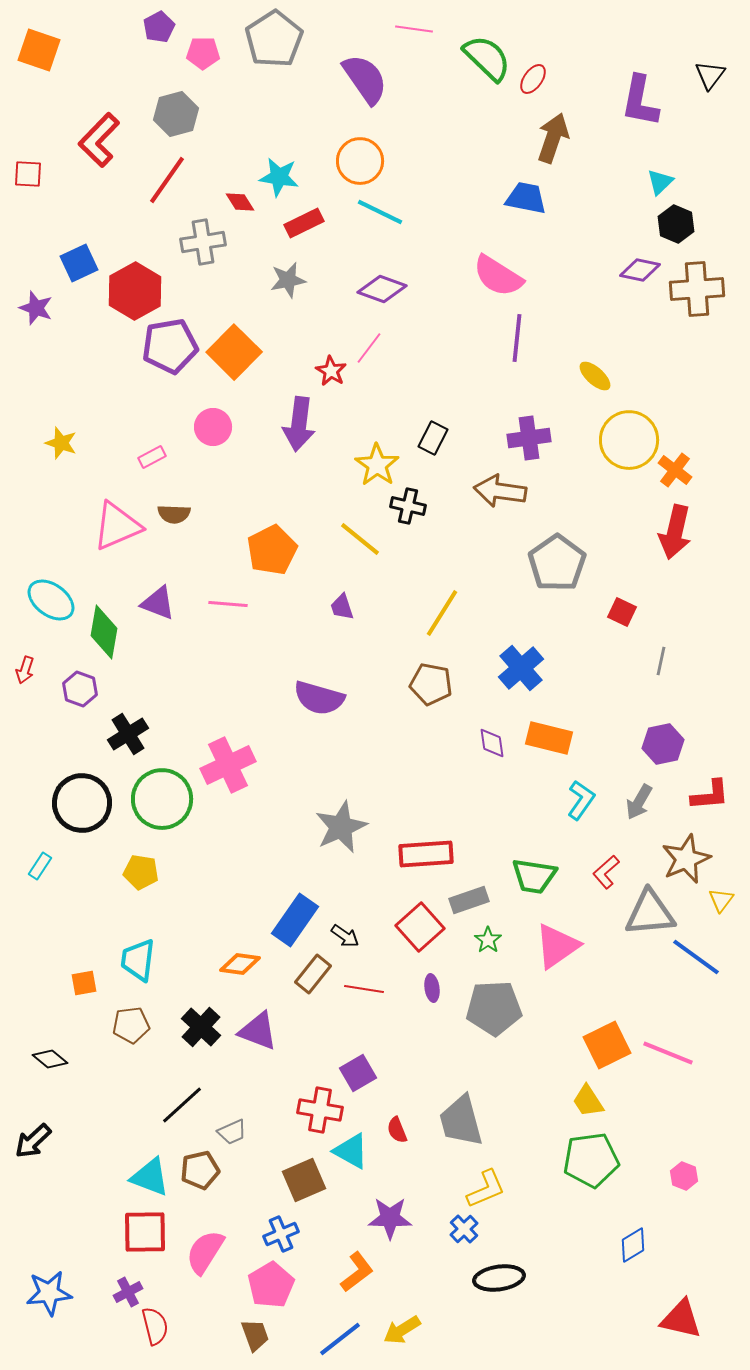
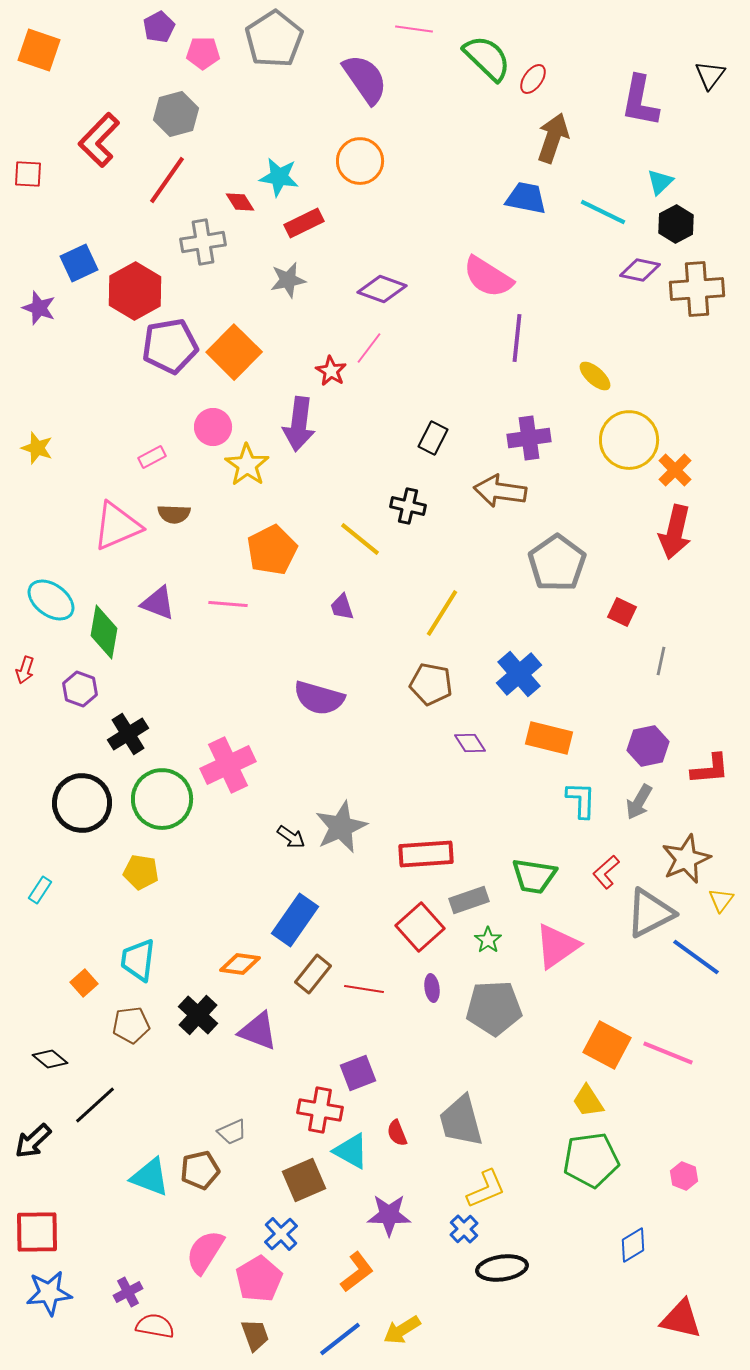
cyan line at (380, 212): moved 223 px right
black hexagon at (676, 224): rotated 9 degrees clockwise
pink semicircle at (498, 276): moved 10 px left, 1 px down
purple star at (36, 308): moved 3 px right
yellow star at (61, 443): moved 24 px left, 5 px down
yellow star at (377, 465): moved 130 px left
orange cross at (675, 470): rotated 8 degrees clockwise
blue cross at (521, 668): moved 2 px left, 6 px down
purple diamond at (492, 743): moved 22 px left; rotated 24 degrees counterclockwise
purple hexagon at (663, 744): moved 15 px left, 2 px down
red L-shape at (710, 795): moved 26 px up
cyan L-shape at (581, 800): rotated 33 degrees counterclockwise
cyan rectangle at (40, 866): moved 24 px down
gray triangle at (650, 913): rotated 22 degrees counterclockwise
black arrow at (345, 936): moved 54 px left, 99 px up
orange square at (84, 983): rotated 32 degrees counterclockwise
black cross at (201, 1027): moved 3 px left, 12 px up
orange square at (607, 1045): rotated 36 degrees counterclockwise
purple square at (358, 1073): rotated 9 degrees clockwise
black line at (182, 1105): moved 87 px left
red semicircle at (397, 1130): moved 3 px down
purple star at (390, 1218): moved 1 px left, 3 px up
red square at (145, 1232): moved 108 px left
blue cross at (281, 1234): rotated 20 degrees counterclockwise
black ellipse at (499, 1278): moved 3 px right, 10 px up
pink pentagon at (271, 1285): moved 12 px left, 6 px up
red semicircle at (155, 1326): rotated 66 degrees counterclockwise
